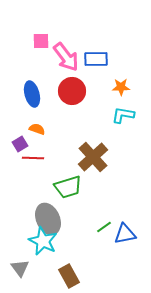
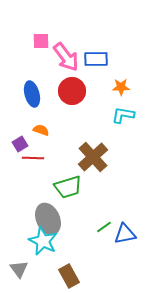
orange semicircle: moved 4 px right, 1 px down
gray triangle: moved 1 px left, 1 px down
